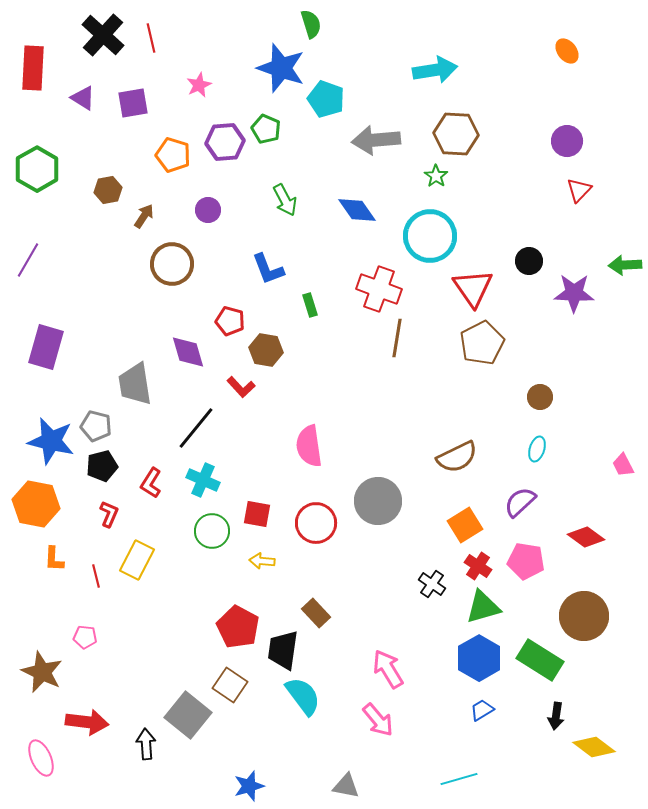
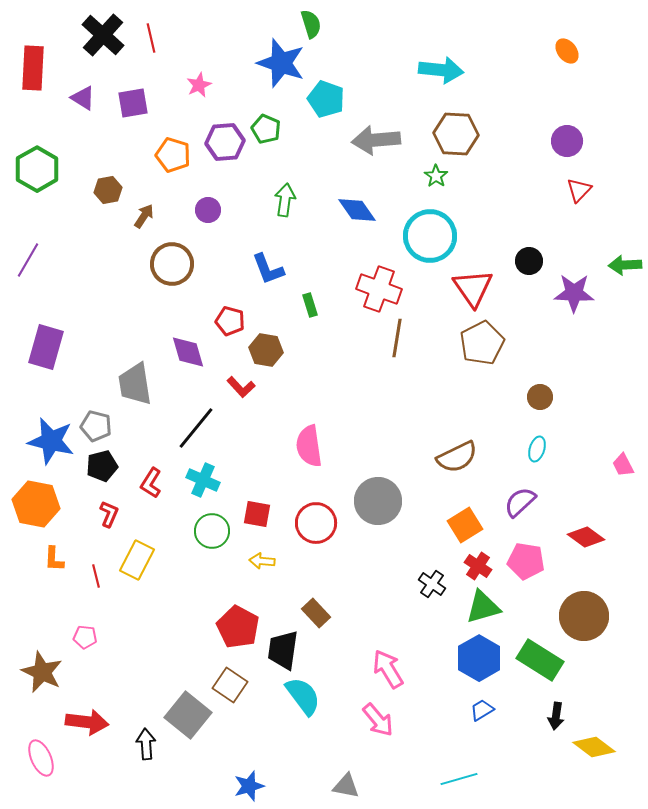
blue star at (281, 68): moved 5 px up
cyan arrow at (435, 70): moved 6 px right; rotated 15 degrees clockwise
green arrow at (285, 200): rotated 144 degrees counterclockwise
